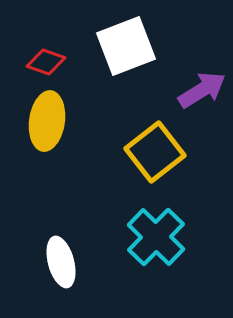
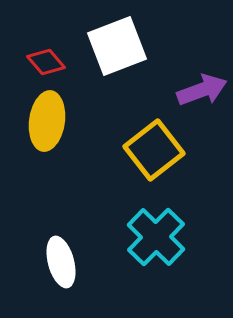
white square: moved 9 px left
red diamond: rotated 30 degrees clockwise
purple arrow: rotated 12 degrees clockwise
yellow square: moved 1 px left, 2 px up
